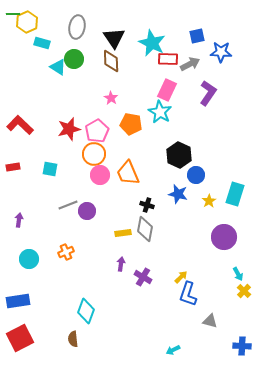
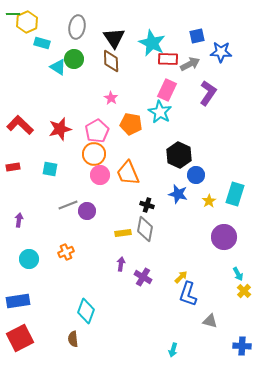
red star at (69, 129): moved 9 px left
cyan arrow at (173, 350): rotated 48 degrees counterclockwise
